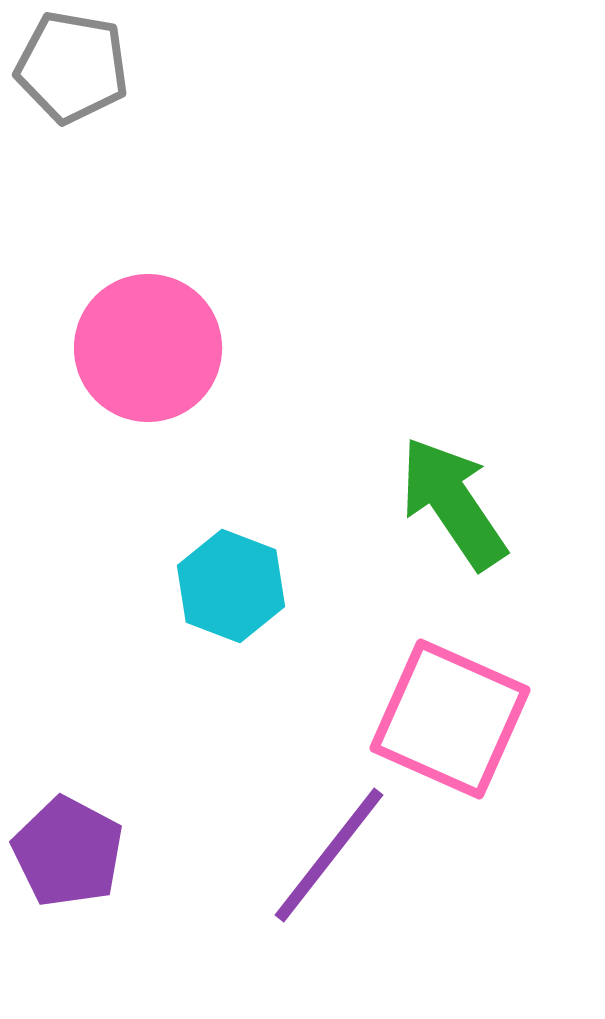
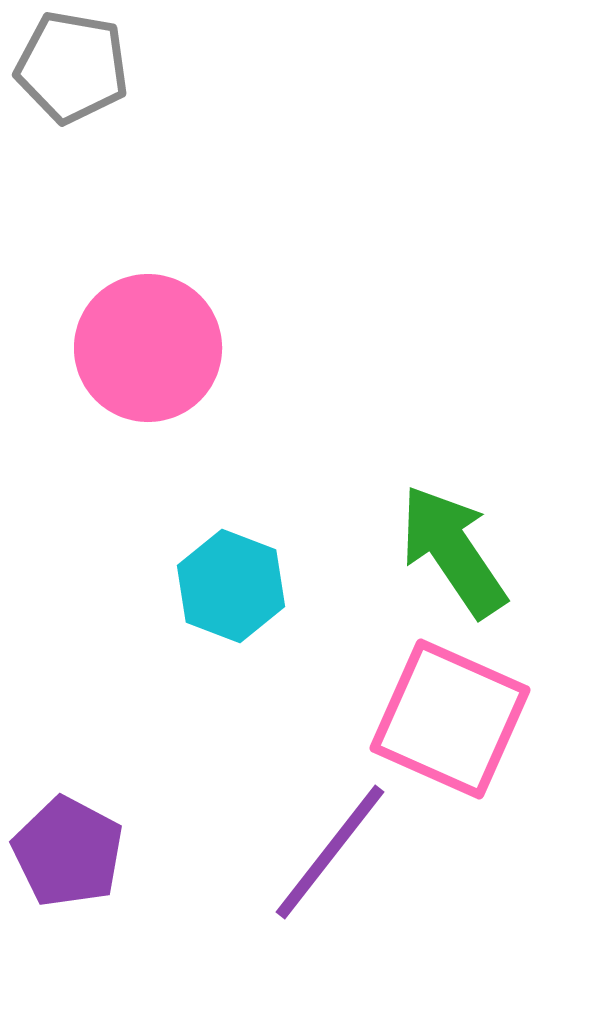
green arrow: moved 48 px down
purple line: moved 1 px right, 3 px up
